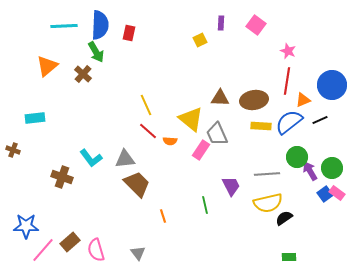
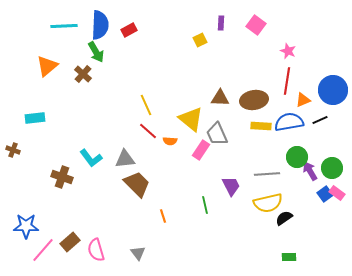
red rectangle at (129, 33): moved 3 px up; rotated 49 degrees clockwise
blue circle at (332, 85): moved 1 px right, 5 px down
blue semicircle at (289, 122): rotated 28 degrees clockwise
